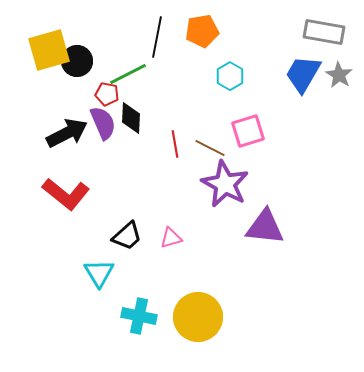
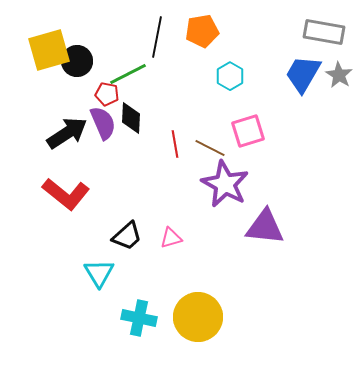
black arrow: rotated 6 degrees counterclockwise
cyan cross: moved 2 px down
